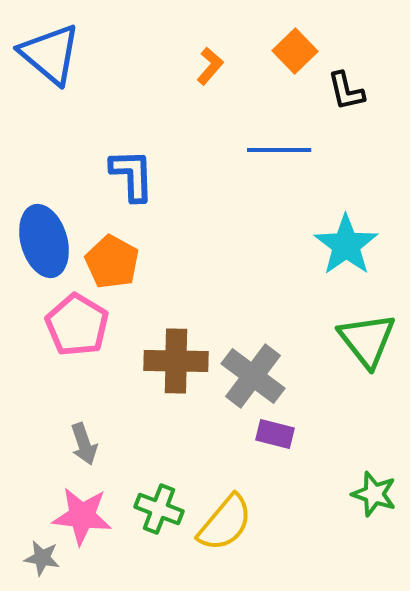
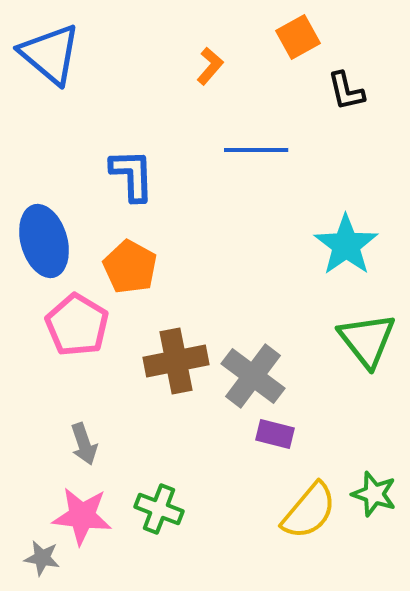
orange square: moved 3 px right, 14 px up; rotated 15 degrees clockwise
blue line: moved 23 px left
orange pentagon: moved 18 px right, 5 px down
brown cross: rotated 12 degrees counterclockwise
yellow semicircle: moved 84 px right, 12 px up
